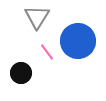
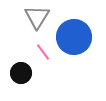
blue circle: moved 4 px left, 4 px up
pink line: moved 4 px left
